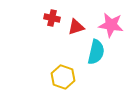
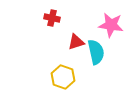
red triangle: moved 15 px down
cyan semicircle: rotated 25 degrees counterclockwise
